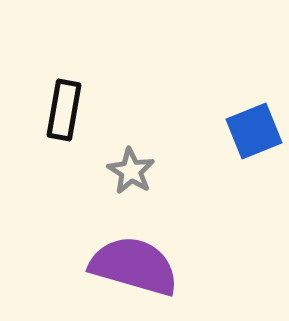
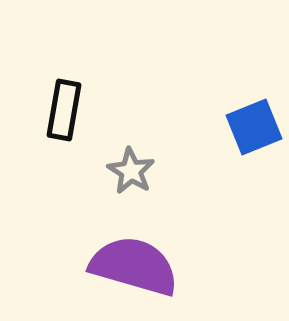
blue square: moved 4 px up
